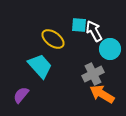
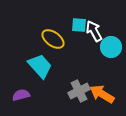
cyan circle: moved 1 px right, 2 px up
gray cross: moved 14 px left, 17 px down
purple semicircle: rotated 36 degrees clockwise
